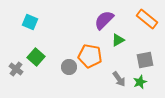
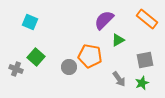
gray cross: rotated 16 degrees counterclockwise
green star: moved 2 px right, 1 px down
